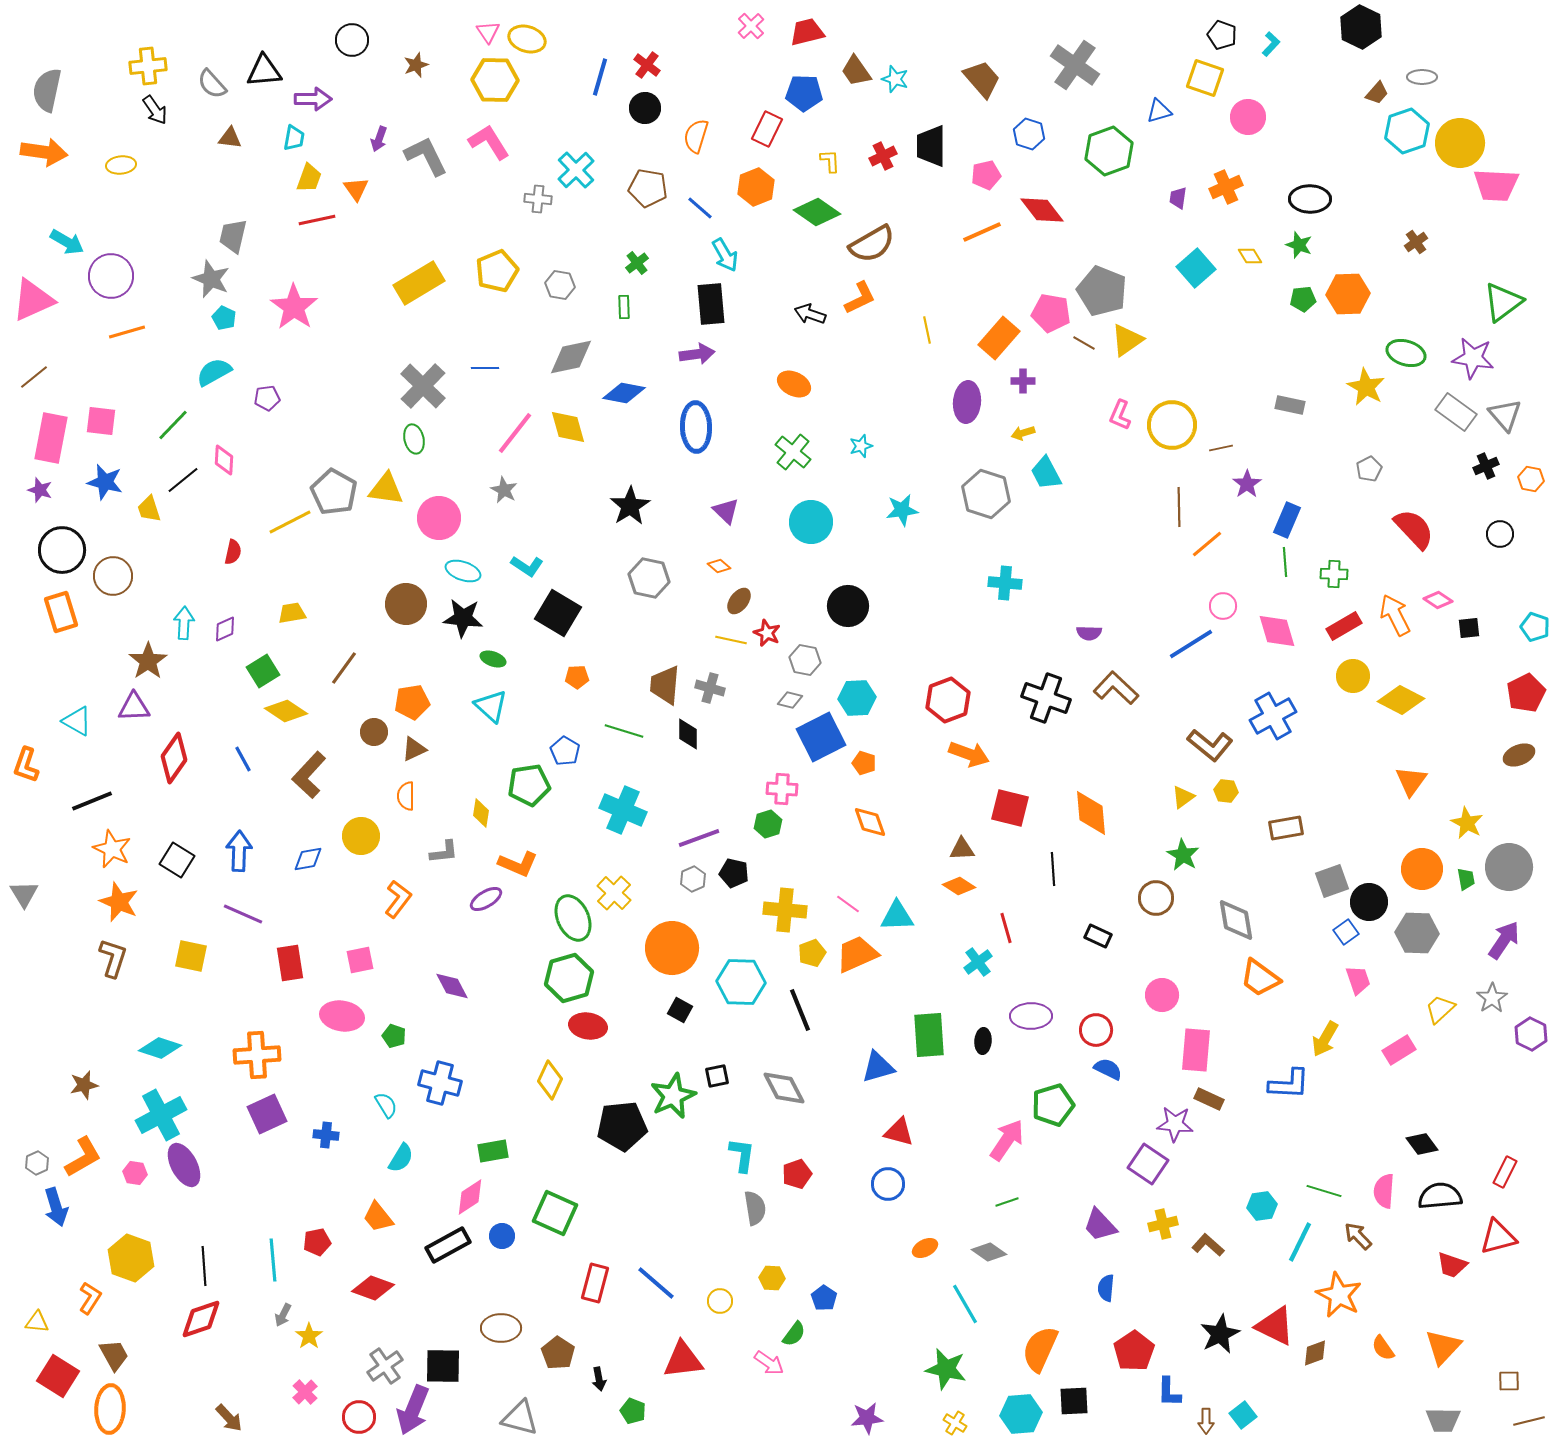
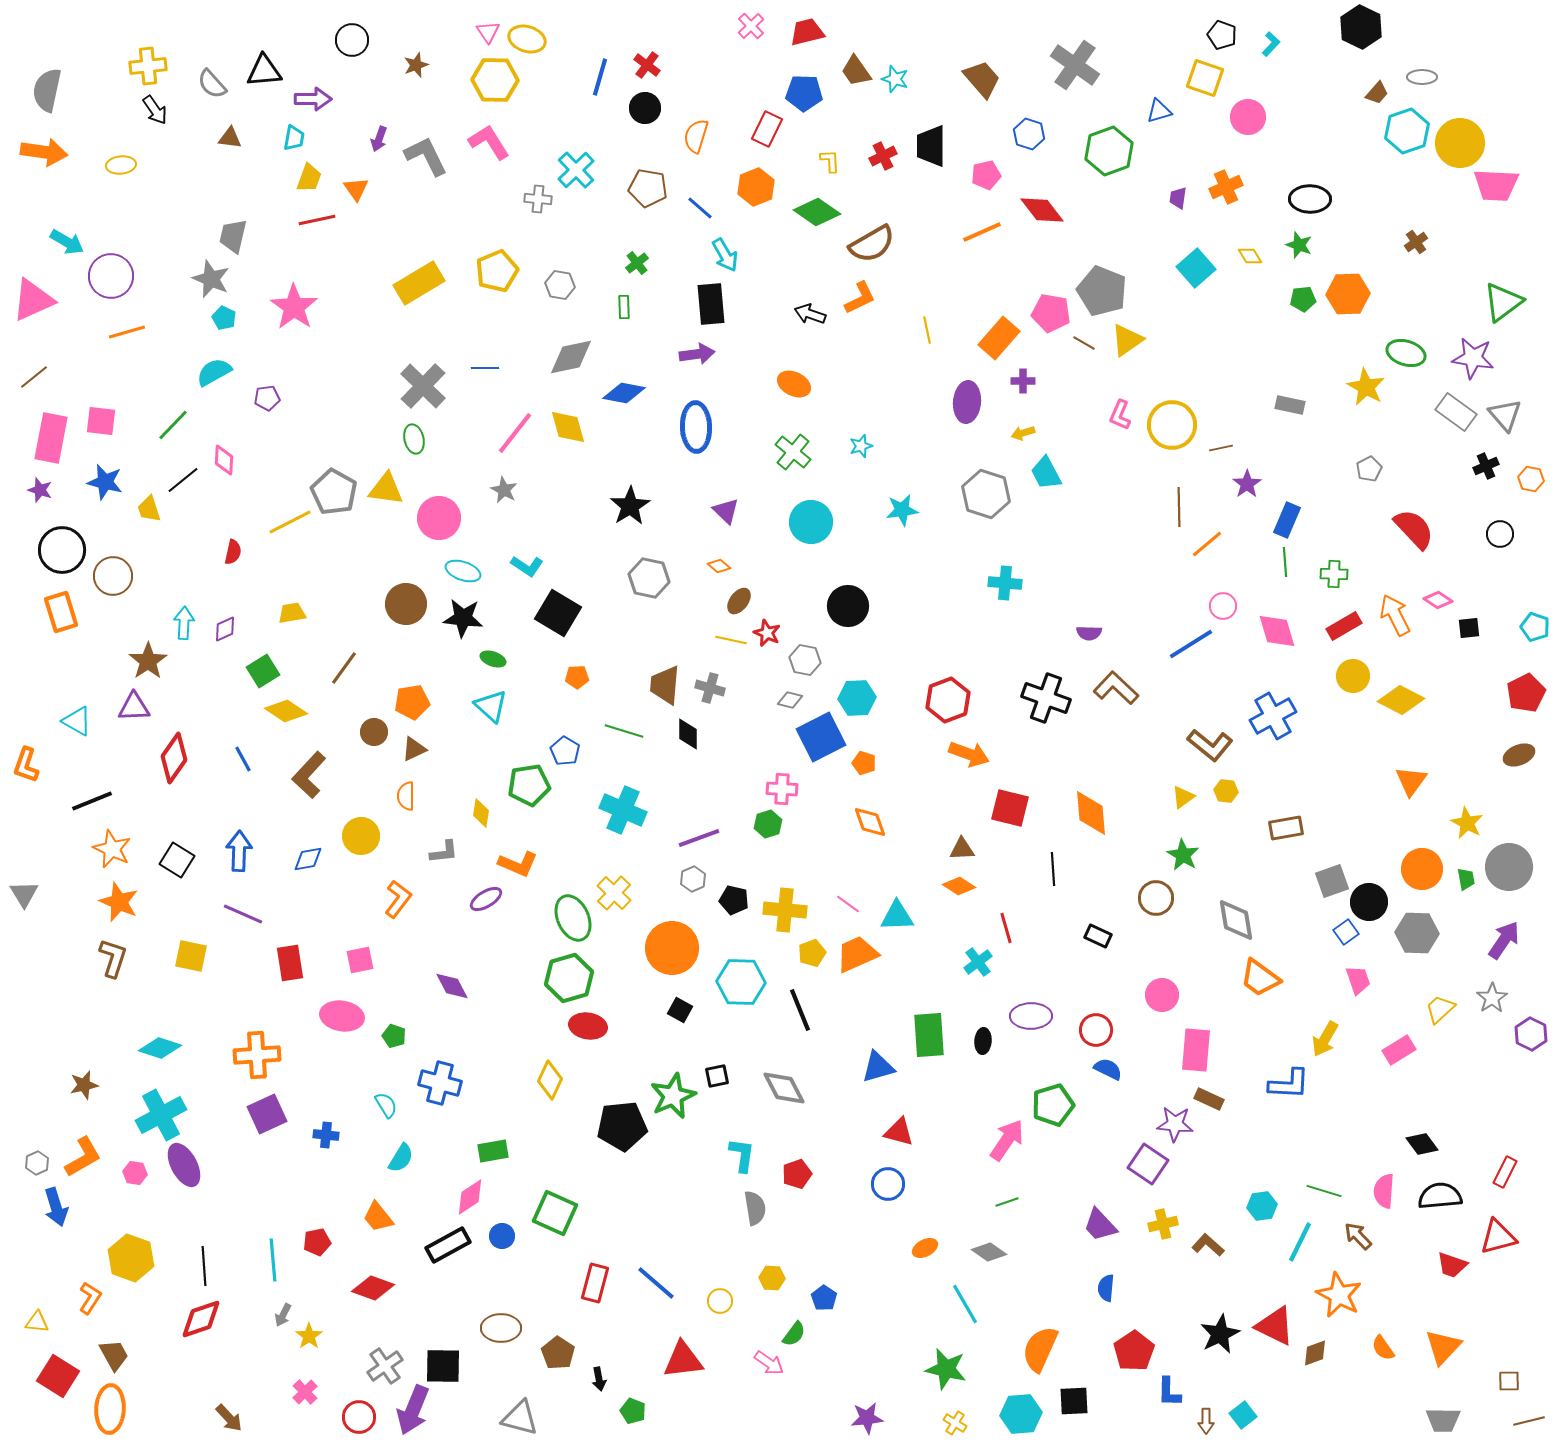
black pentagon at (734, 873): moved 27 px down
